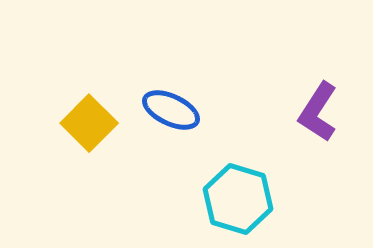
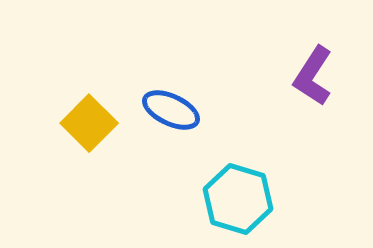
purple L-shape: moved 5 px left, 36 px up
